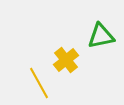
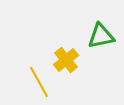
yellow line: moved 1 px up
